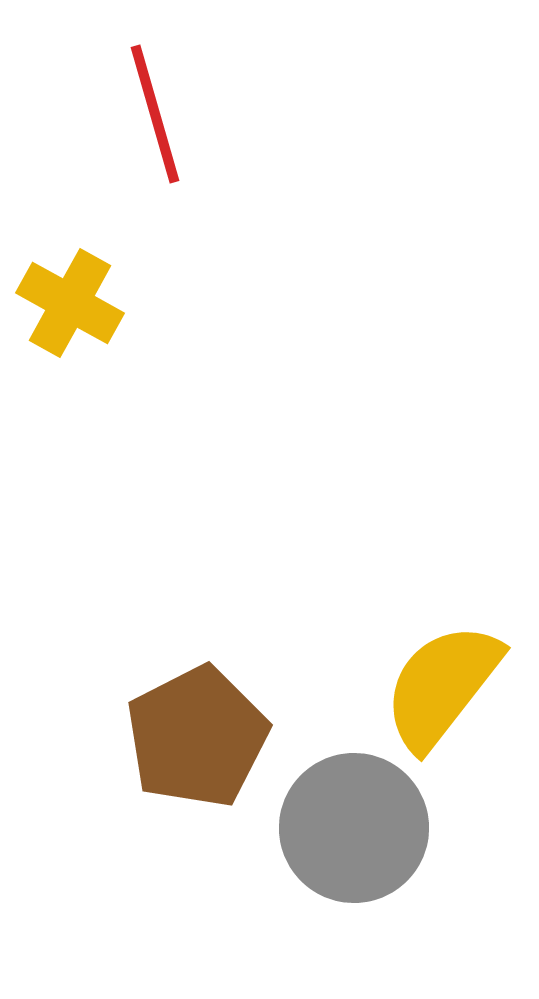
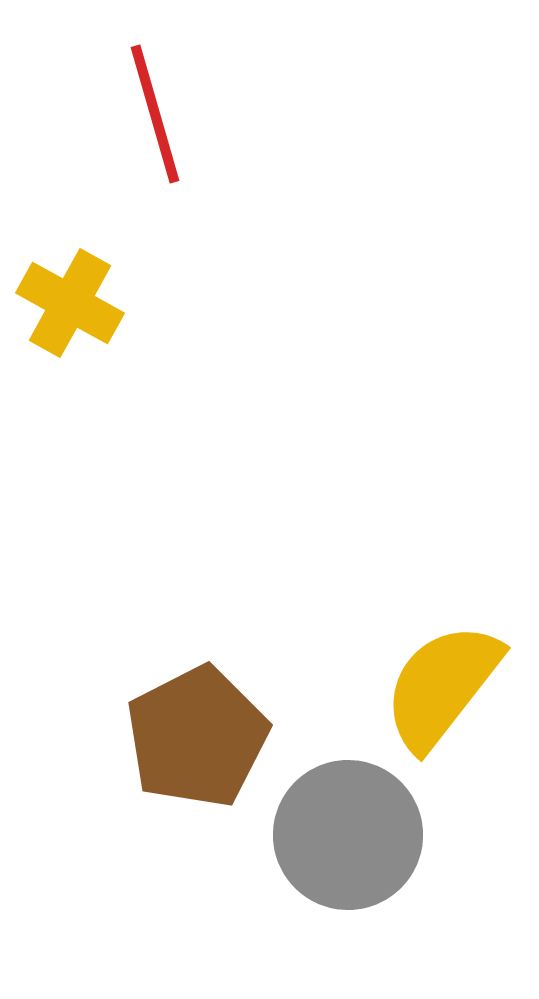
gray circle: moved 6 px left, 7 px down
